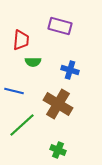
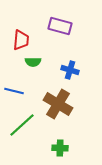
green cross: moved 2 px right, 2 px up; rotated 21 degrees counterclockwise
